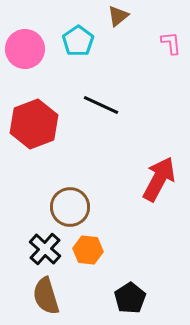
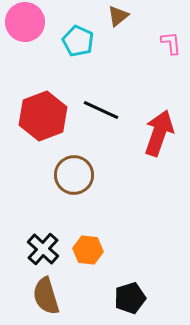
cyan pentagon: rotated 12 degrees counterclockwise
pink circle: moved 27 px up
black line: moved 5 px down
red hexagon: moved 9 px right, 8 px up
red arrow: moved 46 px up; rotated 9 degrees counterclockwise
brown circle: moved 4 px right, 32 px up
black cross: moved 2 px left
black pentagon: rotated 16 degrees clockwise
